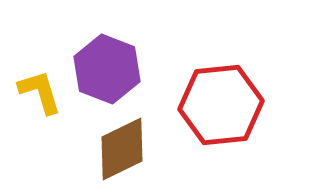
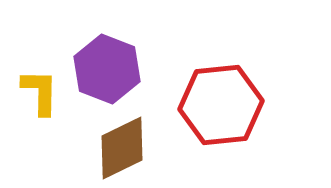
yellow L-shape: rotated 18 degrees clockwise
brown diamond: moved 1 px up
